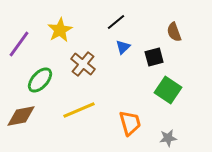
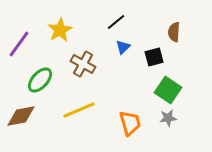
brown semicircle: rotated 24 degrees clockwise
brown cross: rotated 10 degrees counterclockwise
gray star: moved 20 px up
